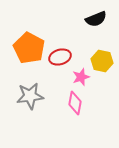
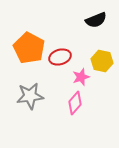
black semicircle: moved 1 px down
pink diamond: rotated 30 degrees clockwise
